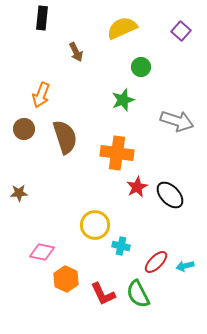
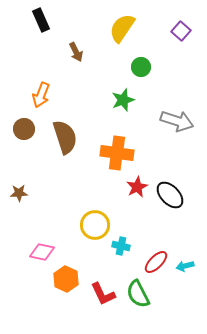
black rectangle: moved 1 px left, 2 px down; rotated 30 degrees counterclockwise
yellow semicircle: rotated 32 degrees counterclockwise
